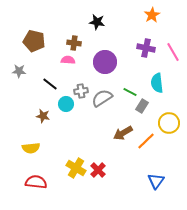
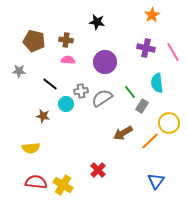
brown cross: moved 8 px left, 3 px up
green line: rotated 24 degrees clockwise
orange line: moved 4 px right
yellow cross: moved 13 px left, 17 px down
